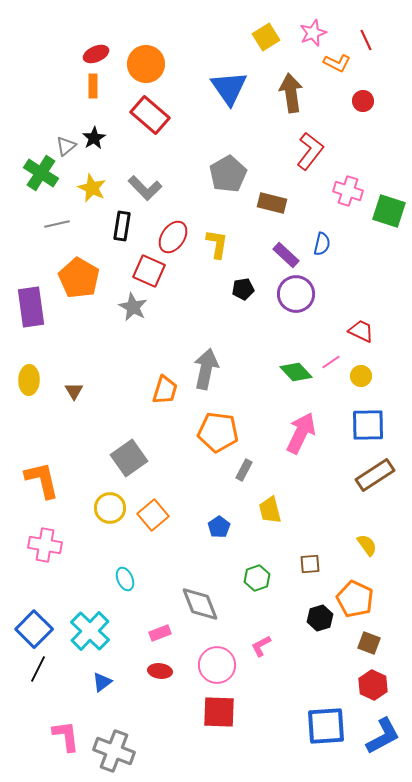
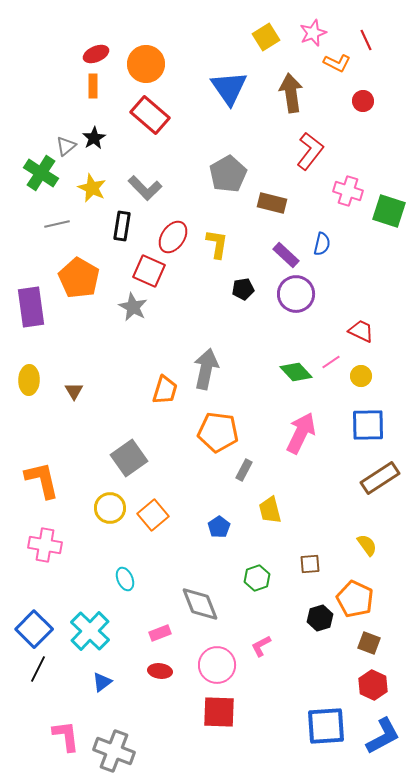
brown rectangle at (375, 475): moved 5 px right, 3 px down
